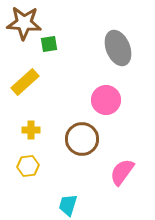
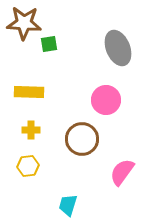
yellow rectangle: moved 4 px right, 10 px down; rotated 44 degrees clockwise
